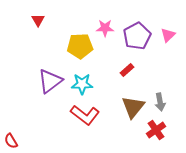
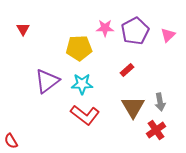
red triangle: moved 15 px left, 9 px down
purple pentagon: moved 2 px left, 5 px up
yellow pentagon: moved 1 px left, 2 px down
purple triangle: moved 3 px left
brown triangle: rotated 10 degrees counterclockwise
